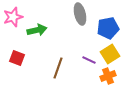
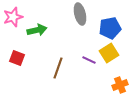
blue pentagon: moved 2 px right
yellow square: moved 1 px left, 1 px up
orange cross: moved 12 px right, 9 px down
